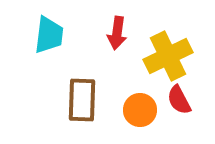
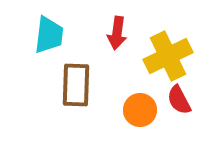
brown rectangle: moved 6 px left, 15 px up
